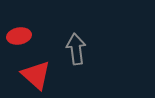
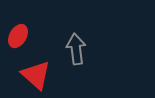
red ellipse: moved 1 px left; rotated 50 degrees counterclockwise
